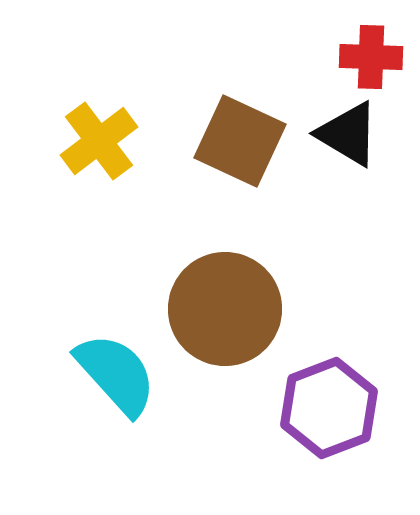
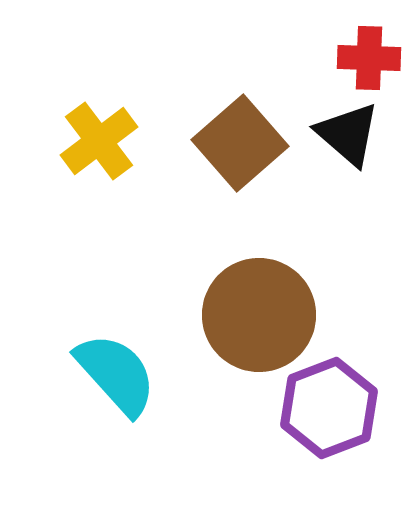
red cross: moved 2 px left, 1 px down
black triangle: rotated 10 degrees clockwise
brown square: moved 2 px down; rotated 24 degrees clockwise
brown circle: moved 34 px right, 6 px down
